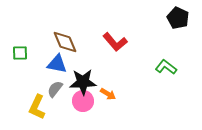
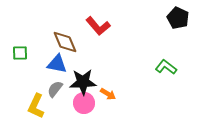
red L-shape: moved 17 px left, 16 px up
pink circle: moved 1 px right, 2 px down
yellow L-shape: moved 1 px left, 1 px up
